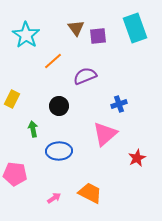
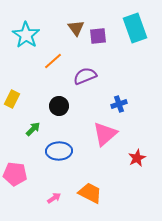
green arrow: rotated 56 degrees clockwise
